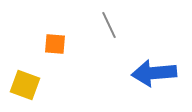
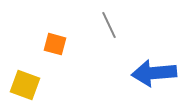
orange square: rotated 10 degrees clockwise
